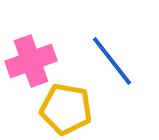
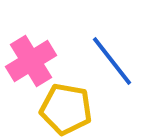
pink cross: rotated 12 degrees counterclockwise
